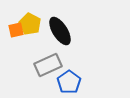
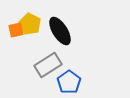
gray rectangle: rotated 8 degrees counterclockwise
